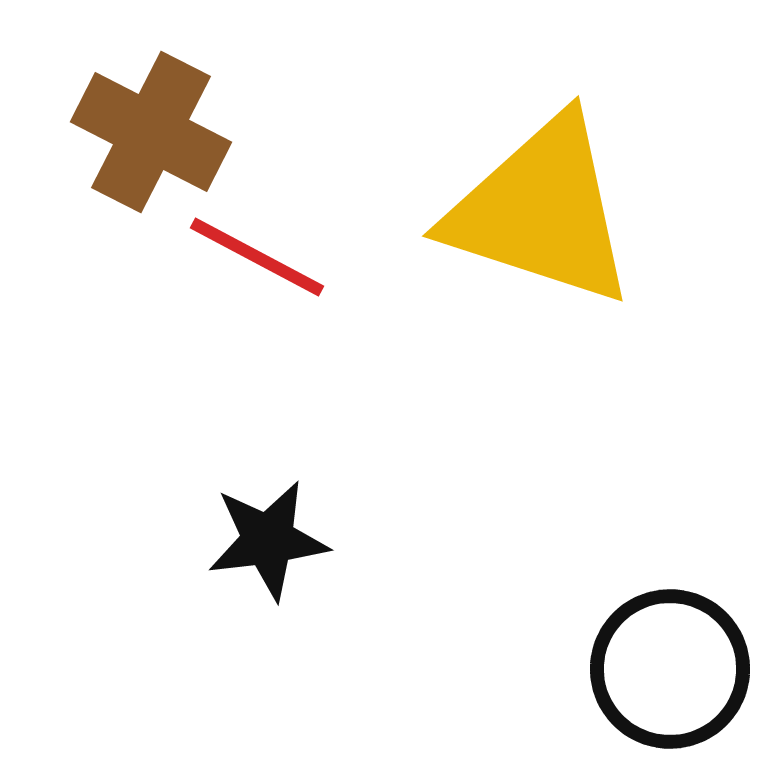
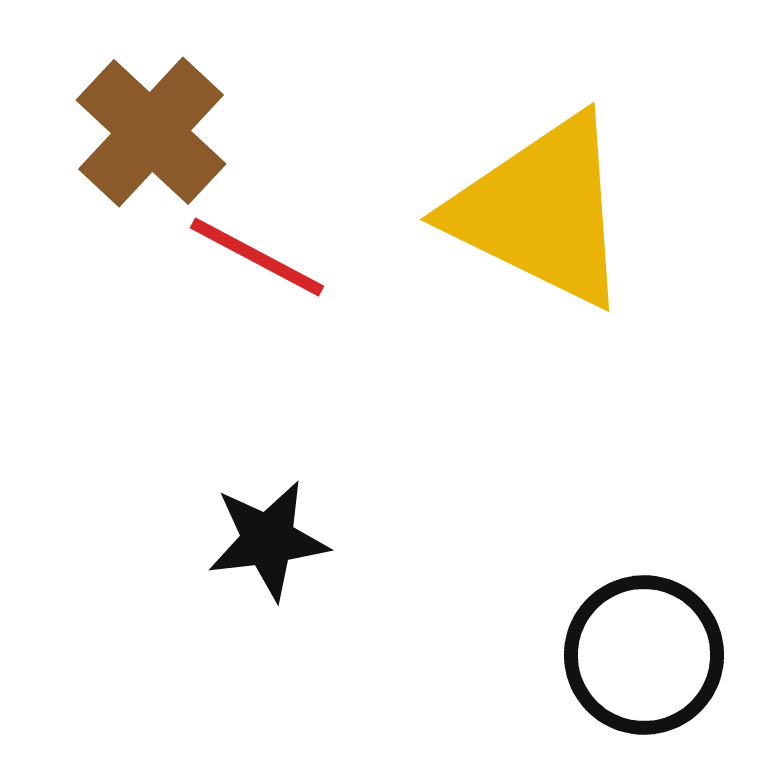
brown cross: rotated 16 degrees clockwise
yellow triangle: rotated 8 degrees clockwise
black circle: moved 26 px left, 14 px up
